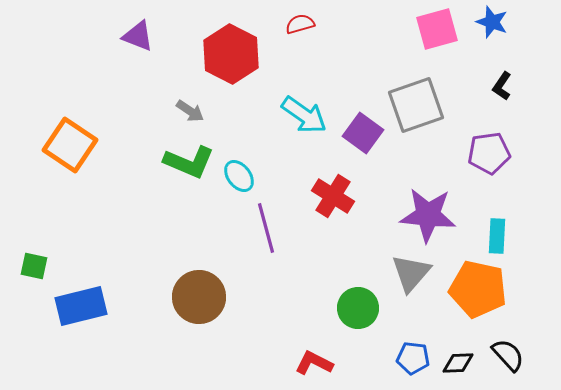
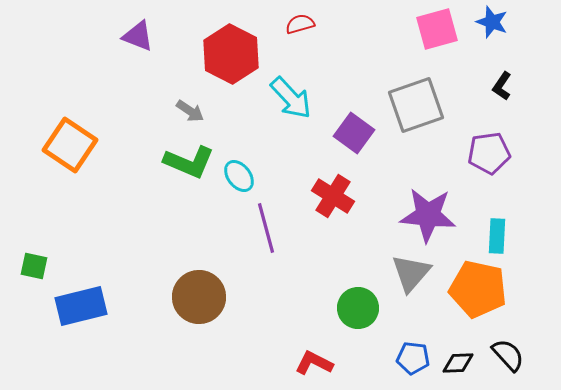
cyan arrow: moved 13 px left, 17 px up; rotated 12 degrees clockwise
purple square: moved 9 px left
